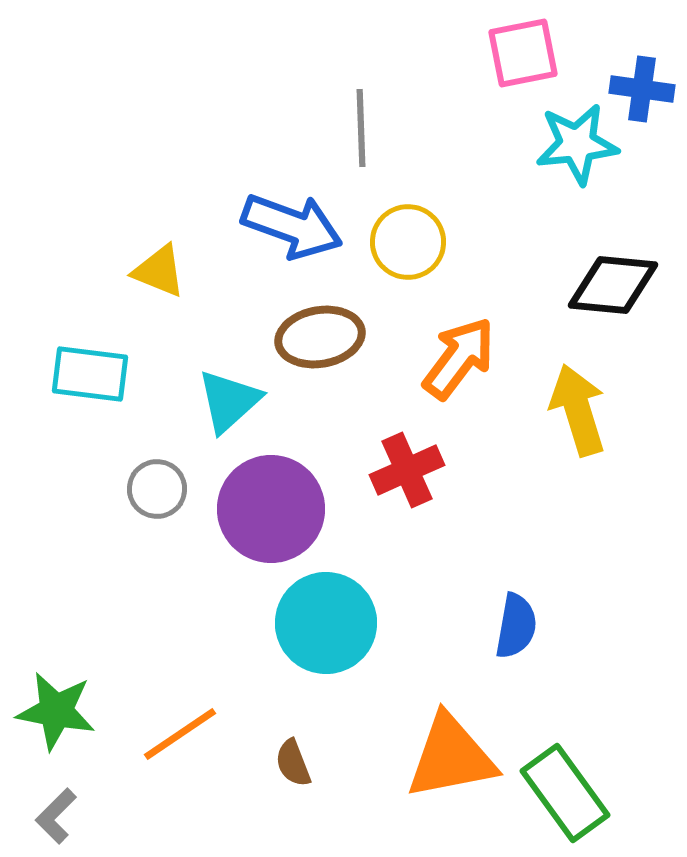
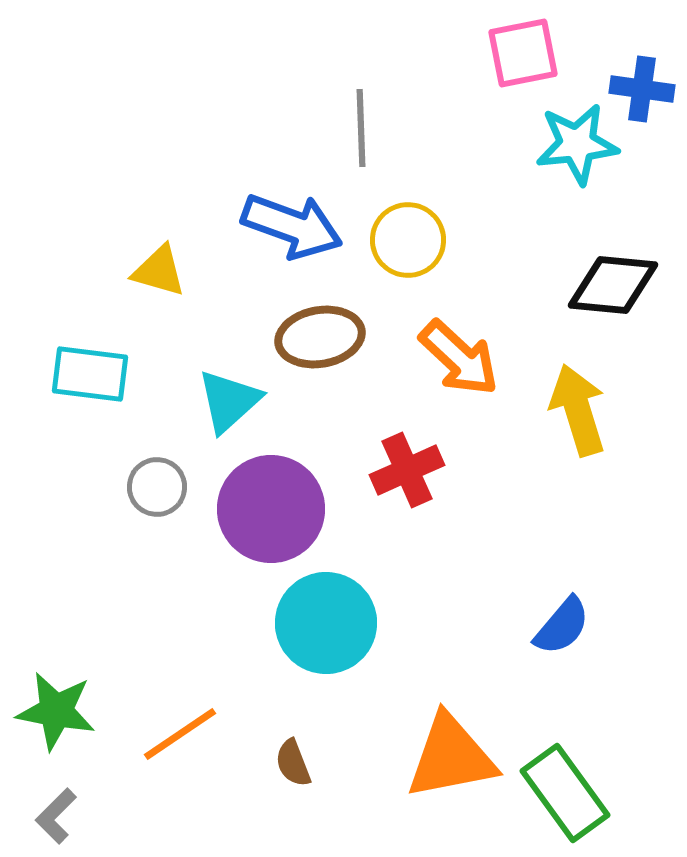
yellow circle: moved 2 px up
yellow triangle: rotated 6 degrees counterclockwise
orange arrow: rotated 96 degrees clockwise
gray circle: moved 2 px up
blue semicircle: moved 46 px right; rotated 30 degrees clockwise
